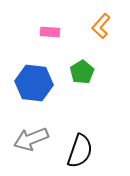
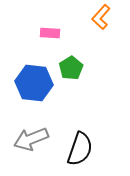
orange L-shape: moved 9 px up
pink rectangle: moved 1 px down
green pentagon: moved 11 px left, 4 px up
black semicircle: moved 2 px up
